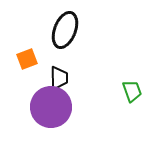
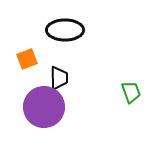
black ellipse: rotated 69 degrees clockwise
green trapezoid: moved 1 px left, 1 px down
purple circle: moved 7 px left
